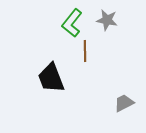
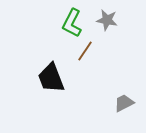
green L-shape: rotated 12 degrees counterclockwise
brown line: rotated 35 degrees clockwise
